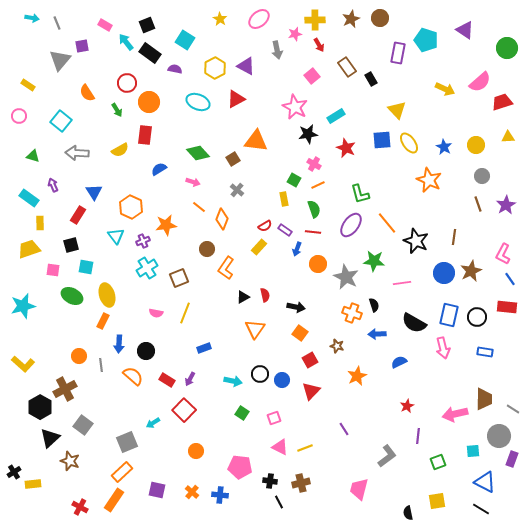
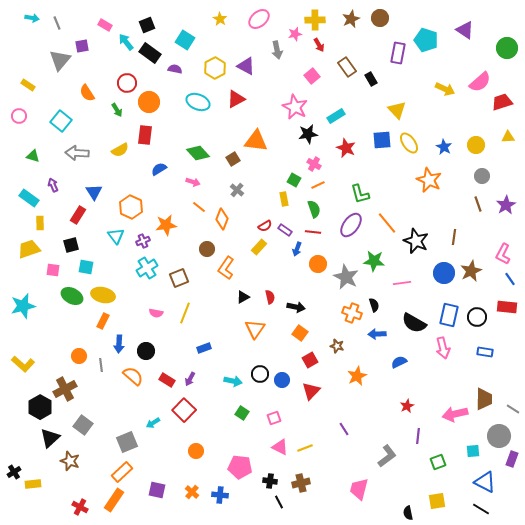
yellow ellipse at (107, 295): moved 4 px left; rotated 60 degrees counterclockwise
red semicircle at (265, 295): moved 5 px right, 2 px down
